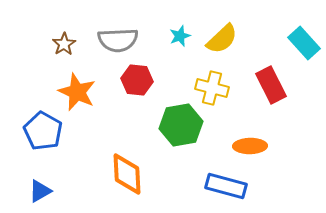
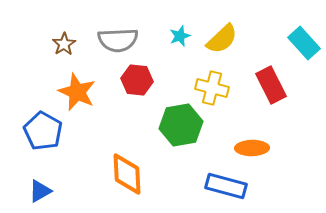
orange ellipse: moved 2 px right, 2 px down
